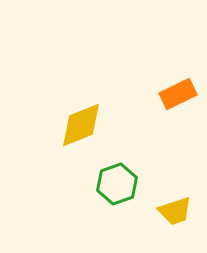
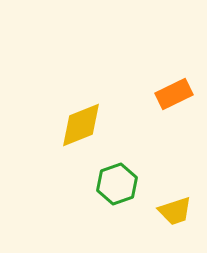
orange rectangle: moved 4 px left
